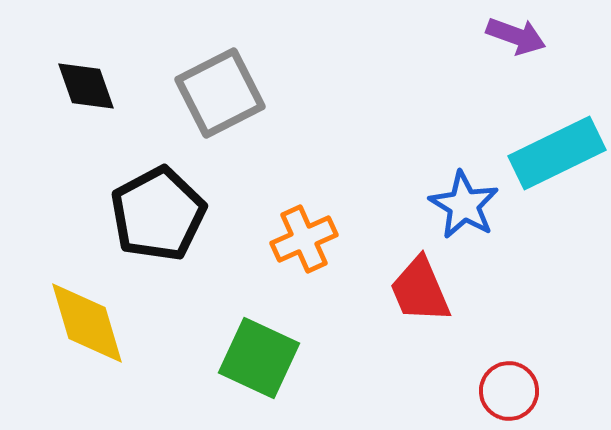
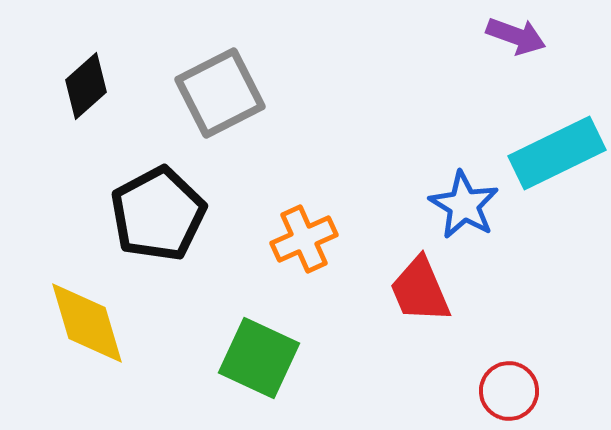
black diamond: rotated 68 degrees clockwise
